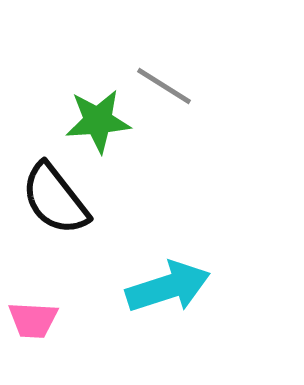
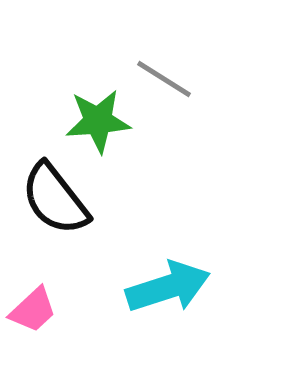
gray line: moved 7 px up
pink trapezoid: moved 10 px up; rotated 46 degrees counterclockwise
